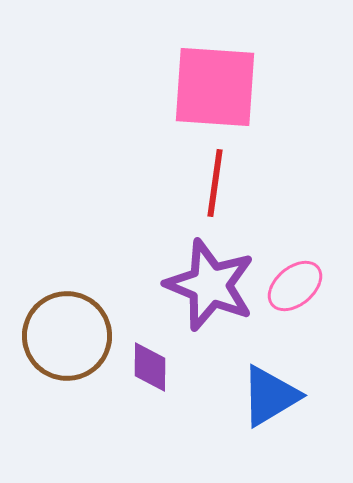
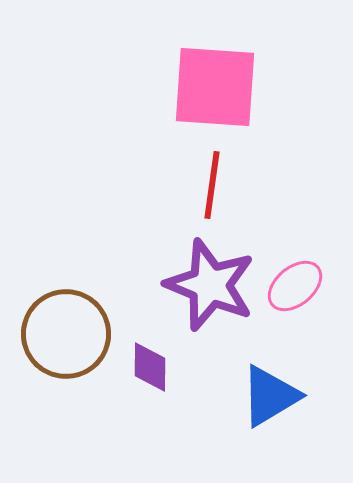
red line: moved 3 px left, 2 px down
brown circle: moved 1 px left, 2 px up
